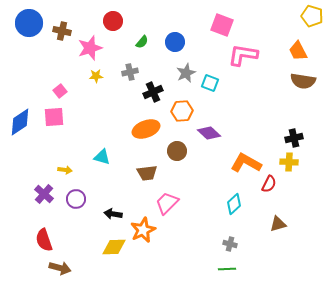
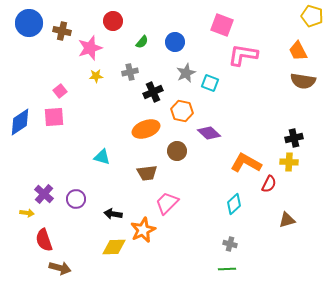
orange hexagon at (182, 111): rotated 15 degrees clockwise
yellow arrow at (65, 170): moved 38 px left, 43 px down
brown triangle at (278, 224): moved 9 px right, 4 px up
